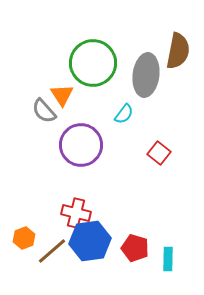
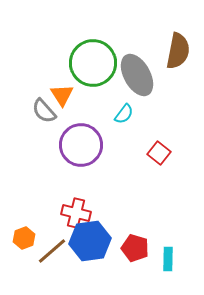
gray ellipse: moved 9 px left; rotated 36 degrees counterclockwise
